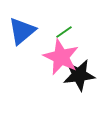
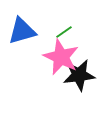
blue triangle: rotated 24 degrees clockwise
